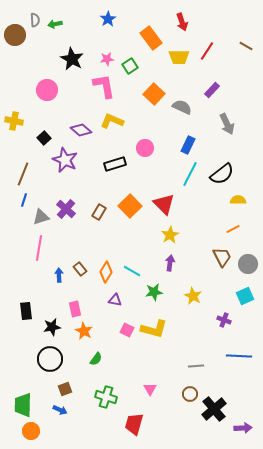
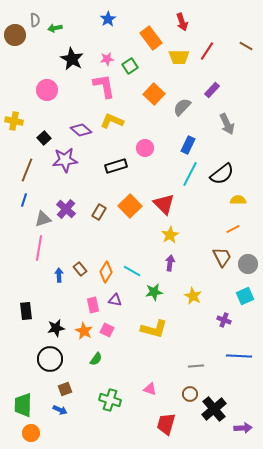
green arrow at (55, 24): moved 4 px down
gray semicircle at (182, 107): rotated 72 degrees counterclockwise
purple star at (65, 160): rotated 30 degrees counterclockwise
black rectangle at (115, 164): moved 1 px right, 2 px down
brown line at (23, 174): moved 4 px right, 4 px up
gray triangle at (41, 217): moved 2 px right, 2 px down
pink rectangle at (75, 309): moved 18 px right, 4 px up
black star at (52, 327): moved 4 px right, 1 px down
pink square at (127, 330): moved 20 px left
pink triangle at (150, 389): rotated 40 degrees counterclockwise
green cross at (106, 397): moved 4 px right, 3 px down
red trapezoid at (134, 424): moved 32 px right
orange circle at (31, 431): moved 2 px down
